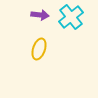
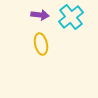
yellow ellipse: moved 2 px right, 5 px up; rotated 30 degrees counterclockwise
